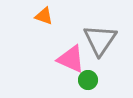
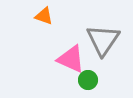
gray triangle: moved 3 px right
